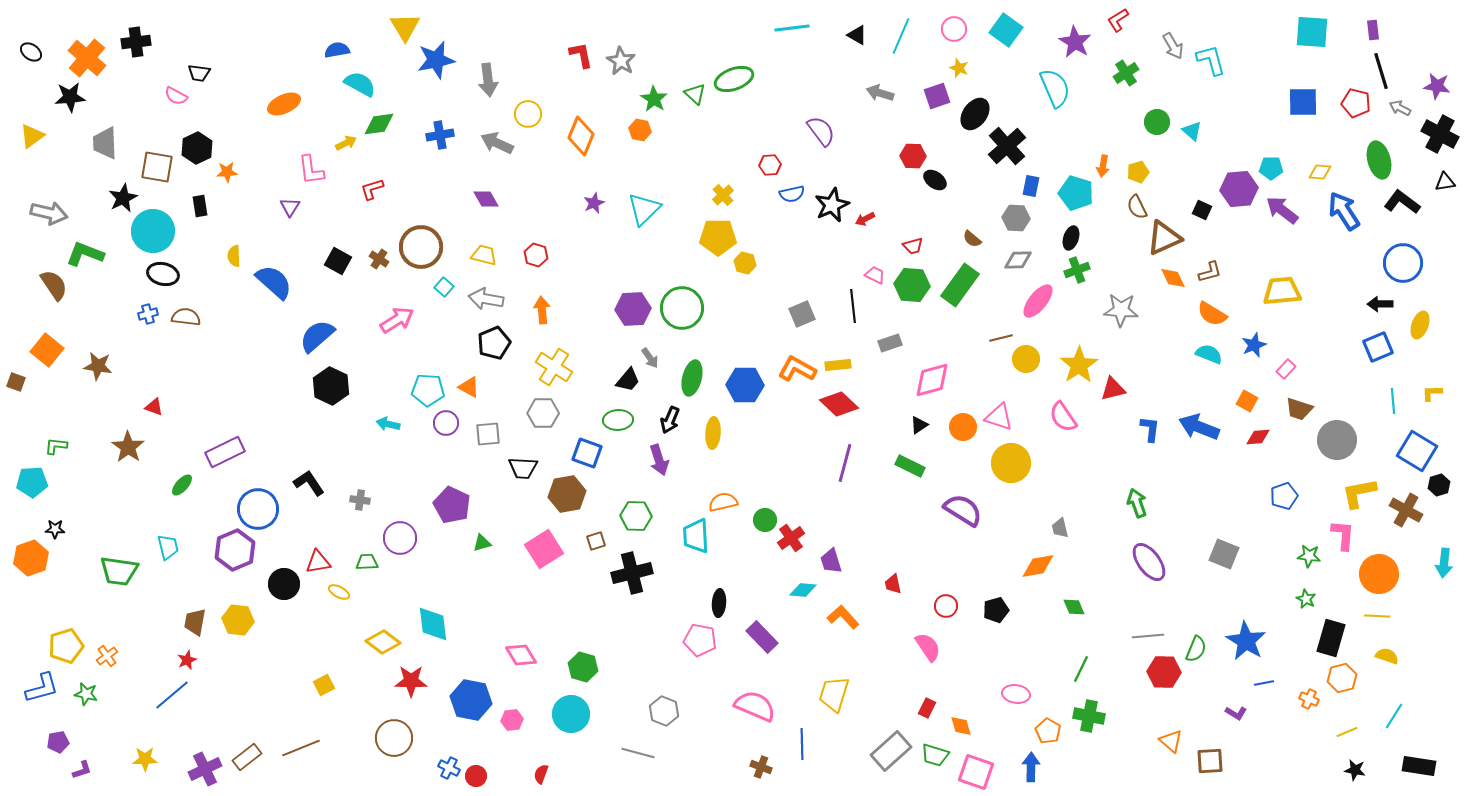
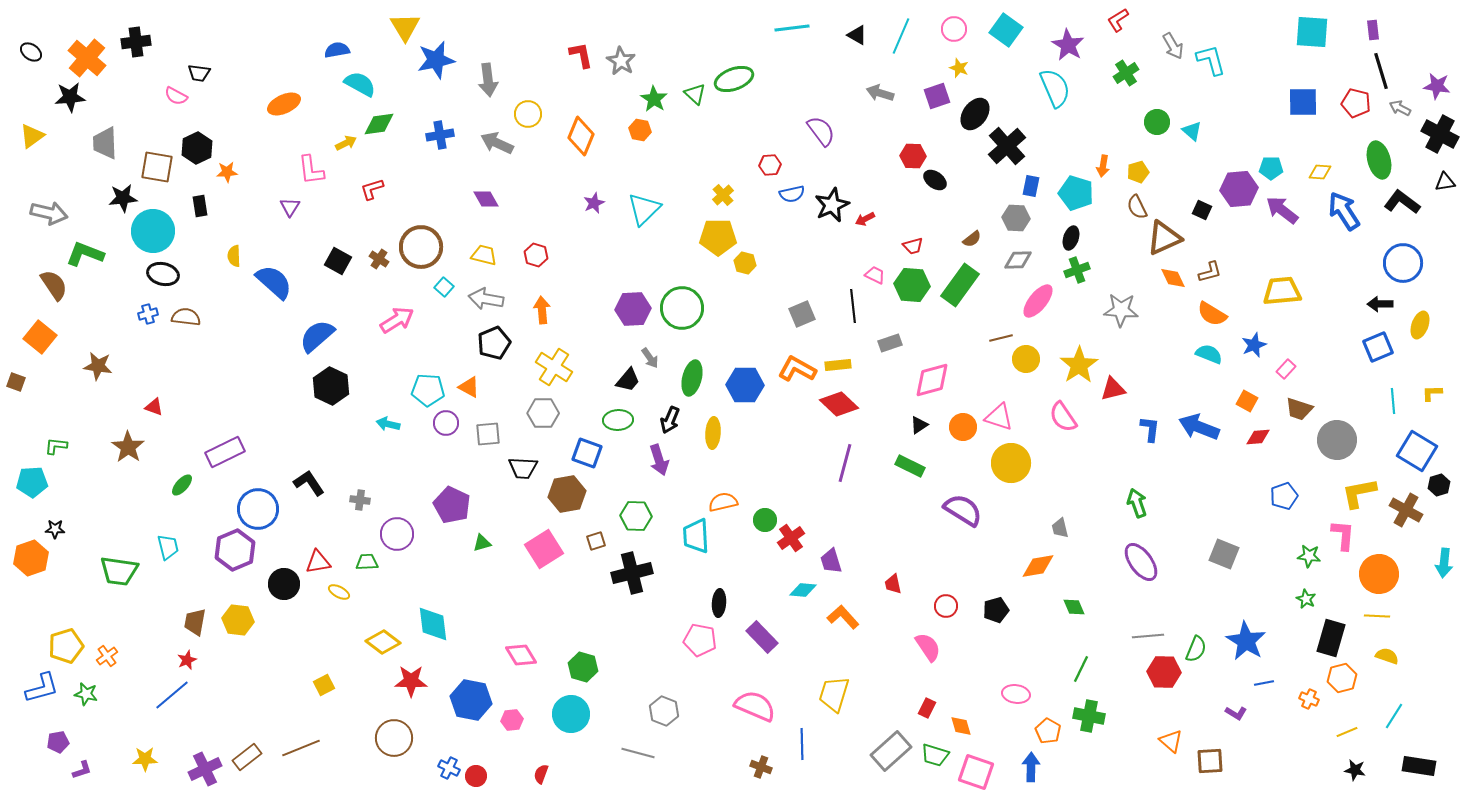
purple star at (1075, 42): moved 7 px left, 3 px down
black star at (123, 198): rotated 20 degrees clockwise
brown semicircle at (972, 239): rotated 78 degrees counterclockwise
orange square at (47, 350): moved 7 px left, 13 px up
purple circle at (400, 538): moved 3 px left, 4 px up
purple ellipse at (1149, 562): moved 8 px left
